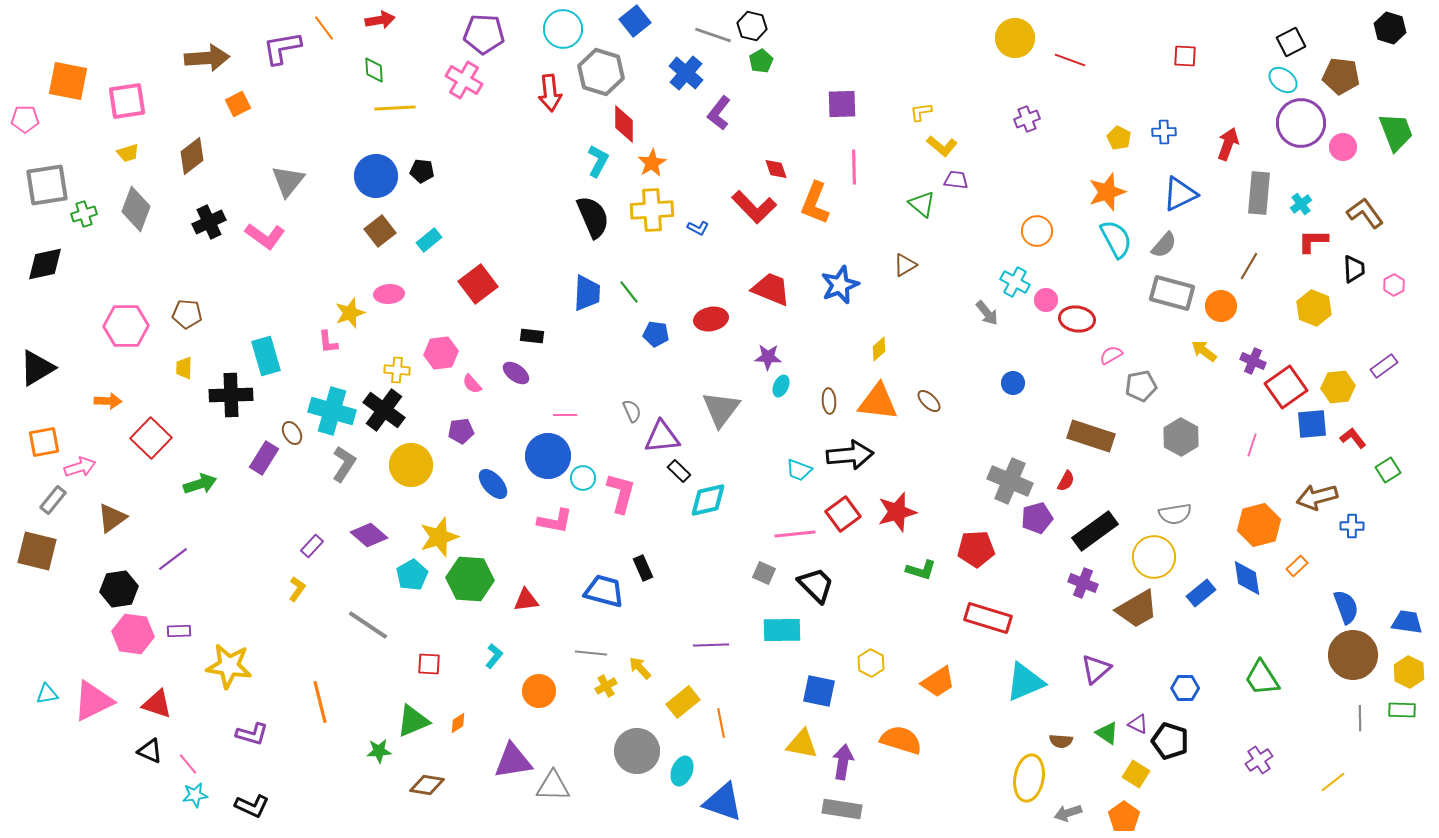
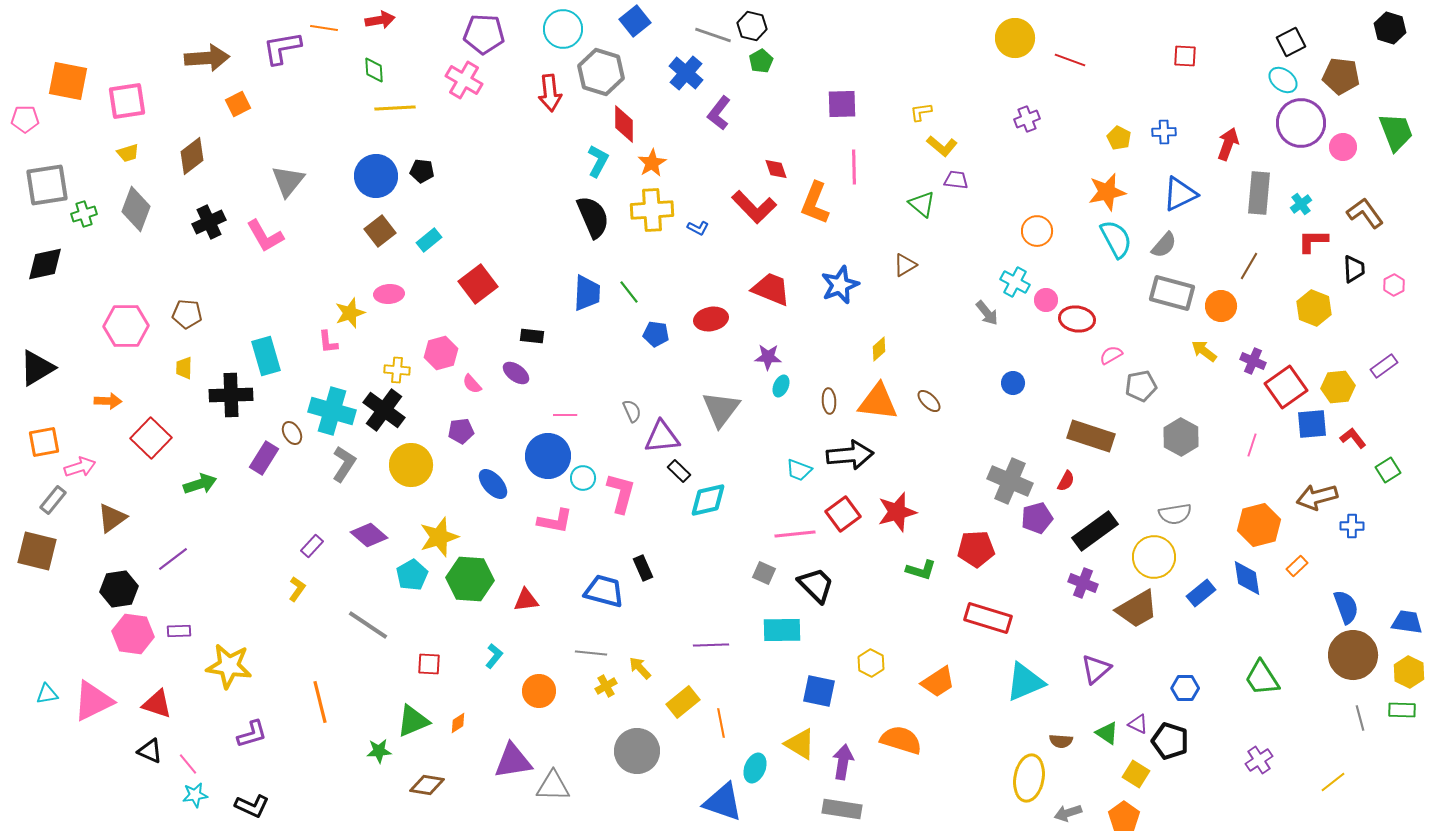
orange line at (324, 28): rotated 44 degrees counterclockwise
orange star at (1107, 192): rotated 6 degrees clockwise
pink L-shape at (265, 236): rotated 24 degrees clockwise
pink hexagon at (441, 353): rotated 8 degrees counterclockwise
gray line at (1360, 718): rotated 15 degrees counterclockwise
purple L-shape at (252, 734): rotated 32 degrees counterclockwise
yellow triangle at (802, 744): moved 2 px left; rotated 20 degrees clockwise
cyan ellipse at (682, 771): moved 73 px right, 3 px up
